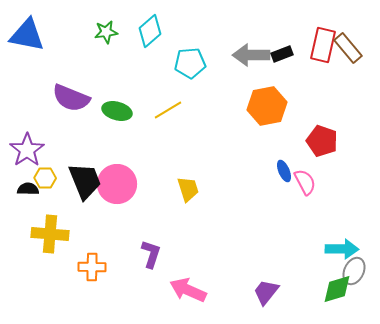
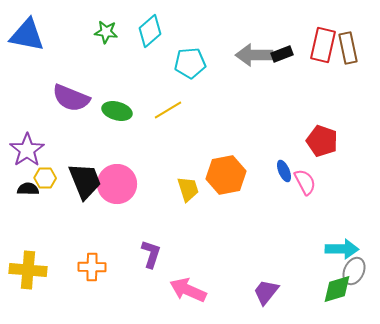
green star: rotated 15 degrees clockwise
brown rectangle: rotated 28 degrees clockwise
gray arrow: moved 3 px right
orange hexagon: moved 41 px left, 69 px down
yellow cross: moved 22 px left, 36 px down
